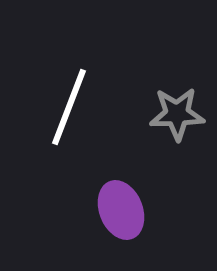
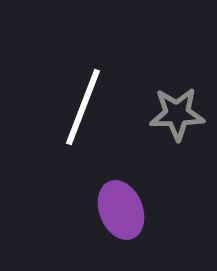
white line: moved 14 px right
